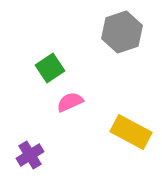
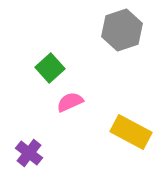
gray hexagon: moved 2 px up
green square: rotated 8 degrees counterclockwise
purple cross: moved 1 px left, 2 px up; rotated 20 degrees counterclockwise
